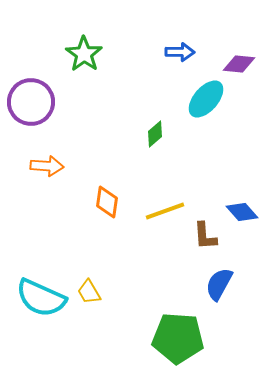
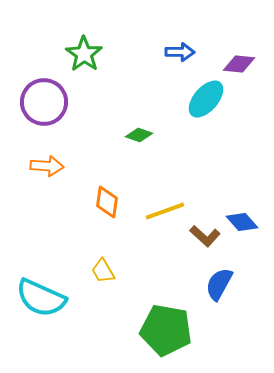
purple circle: moved 13 px right
green diamond: moved 16 px left, 1 px down; rotated 60 degrees clockwise
blue diamond: moved 10 px down
brown L-shape: rotated 44 degrees counterclockwise
yellow trapezoid: moved 14 px right, 21 px up
green pentagon: moved 12 px left, 8 px up; rotated 6 degrees clockwise
